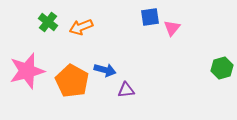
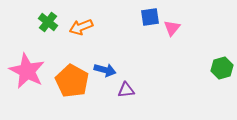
pink star: rotated 30 degrees counterclockwise
